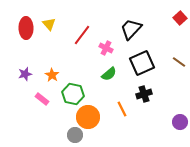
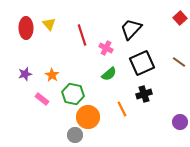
red line: rotated 55 degrees counterclockwise
